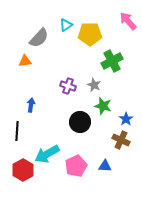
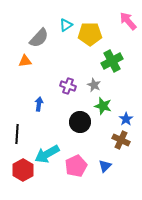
blue arrow: moved 8 px right, 1 px up
black line: moved 3 px down
blue triangle: rotated 48 degrees counterclockwise
